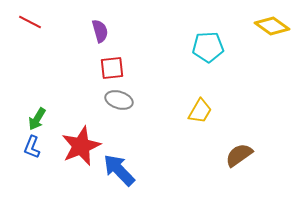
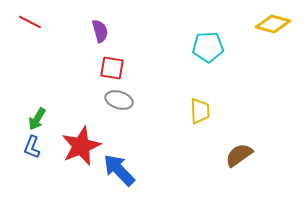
yellow diamond: moved 1 px right, 2 px up; rotated 20 degrees counterclockwise
red square: rotated 15 degrees clockwise
yellow trapezoid: rotated 32 degrees counterclockwise
